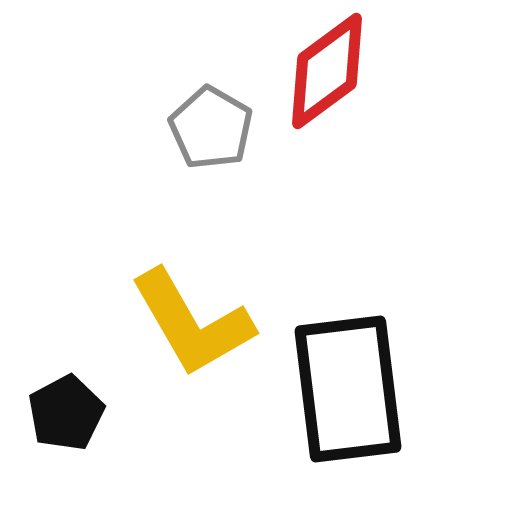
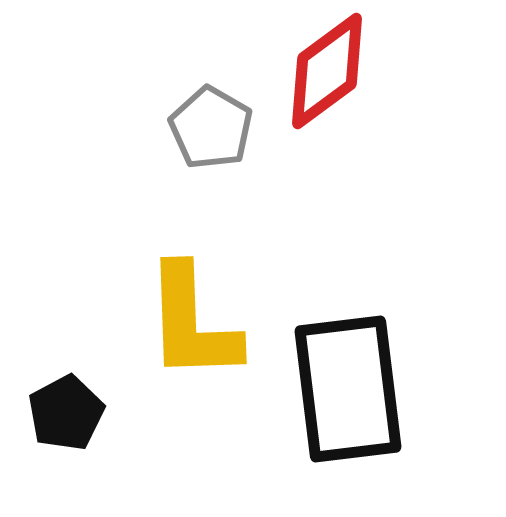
yellow L-shape: rotated 28 degrees clockwise
